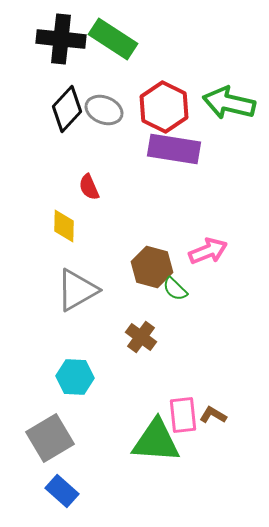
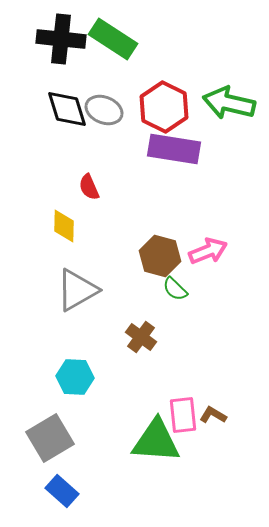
black diamond: rotated 60 degrees counterclockwise
brown hexagon: moved 8 px right, 11 px up
